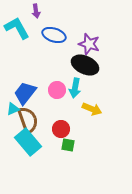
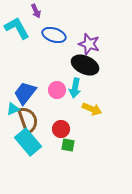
purple arrow: rotated 16 degrees counterclockwise
